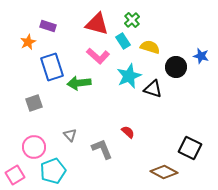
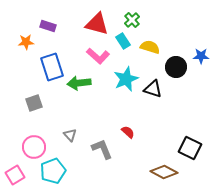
orange star: moved 2 px left; rotated 21 degrees clockwise
blue star: rotated 14 degrees counterclockwise
cyan star: moved 3 px left, 3 px down
